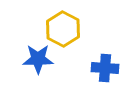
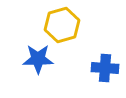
yellow hexagon: moved 1 px left, 4 px up; rotated 16 degrees clockwise
